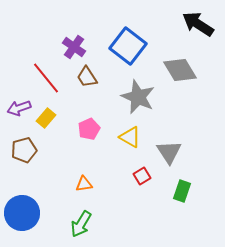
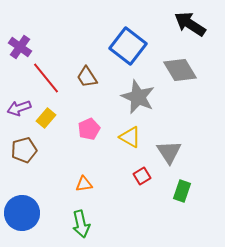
black arrow: moved 8 px left
purple cross: moved 54 px left
green arrow: rotated 44 degrees counterclockwise
